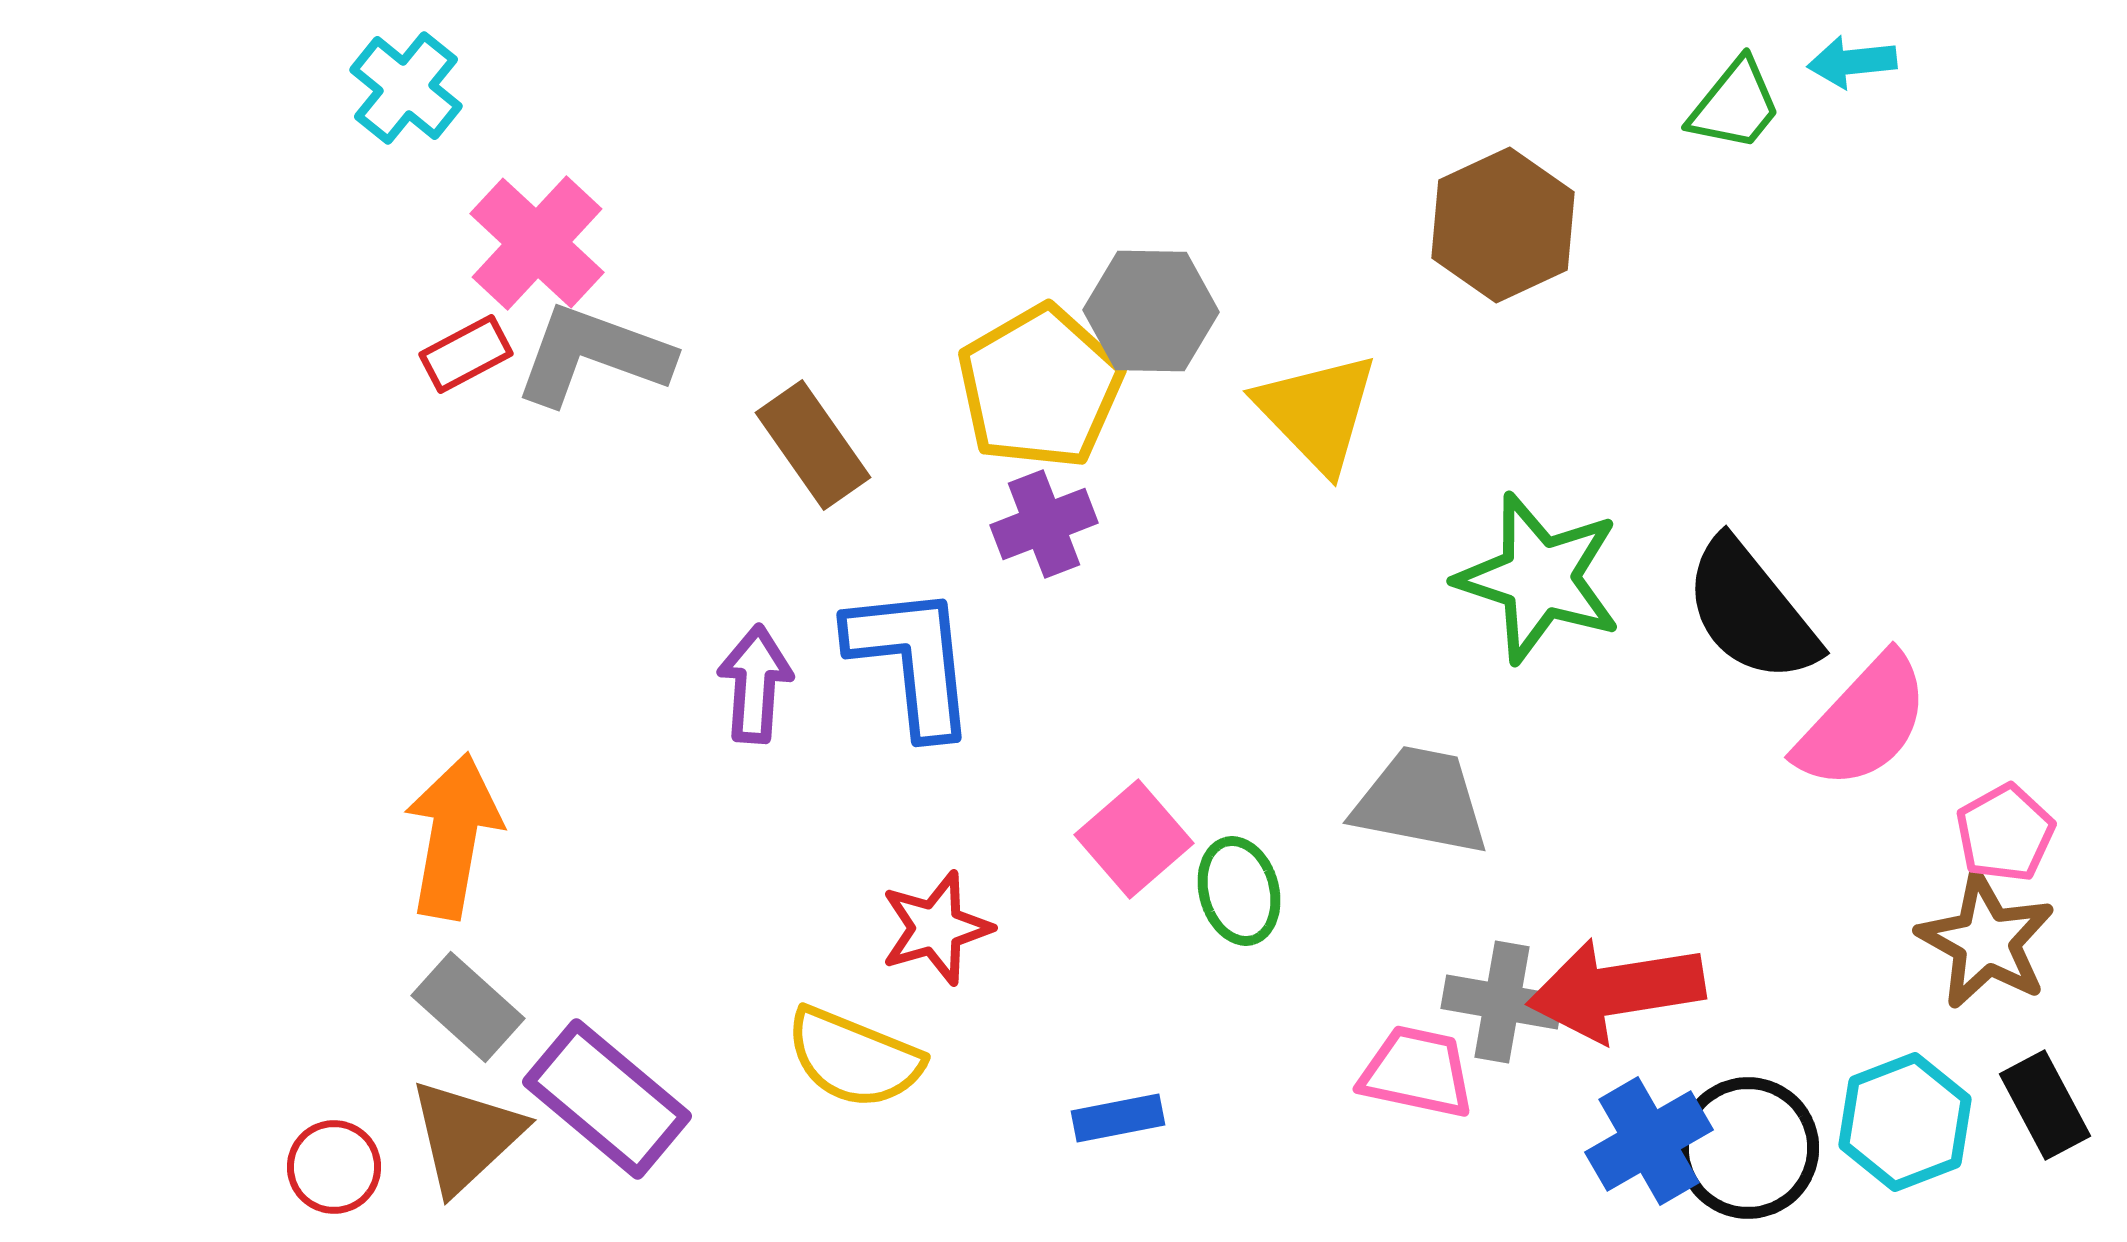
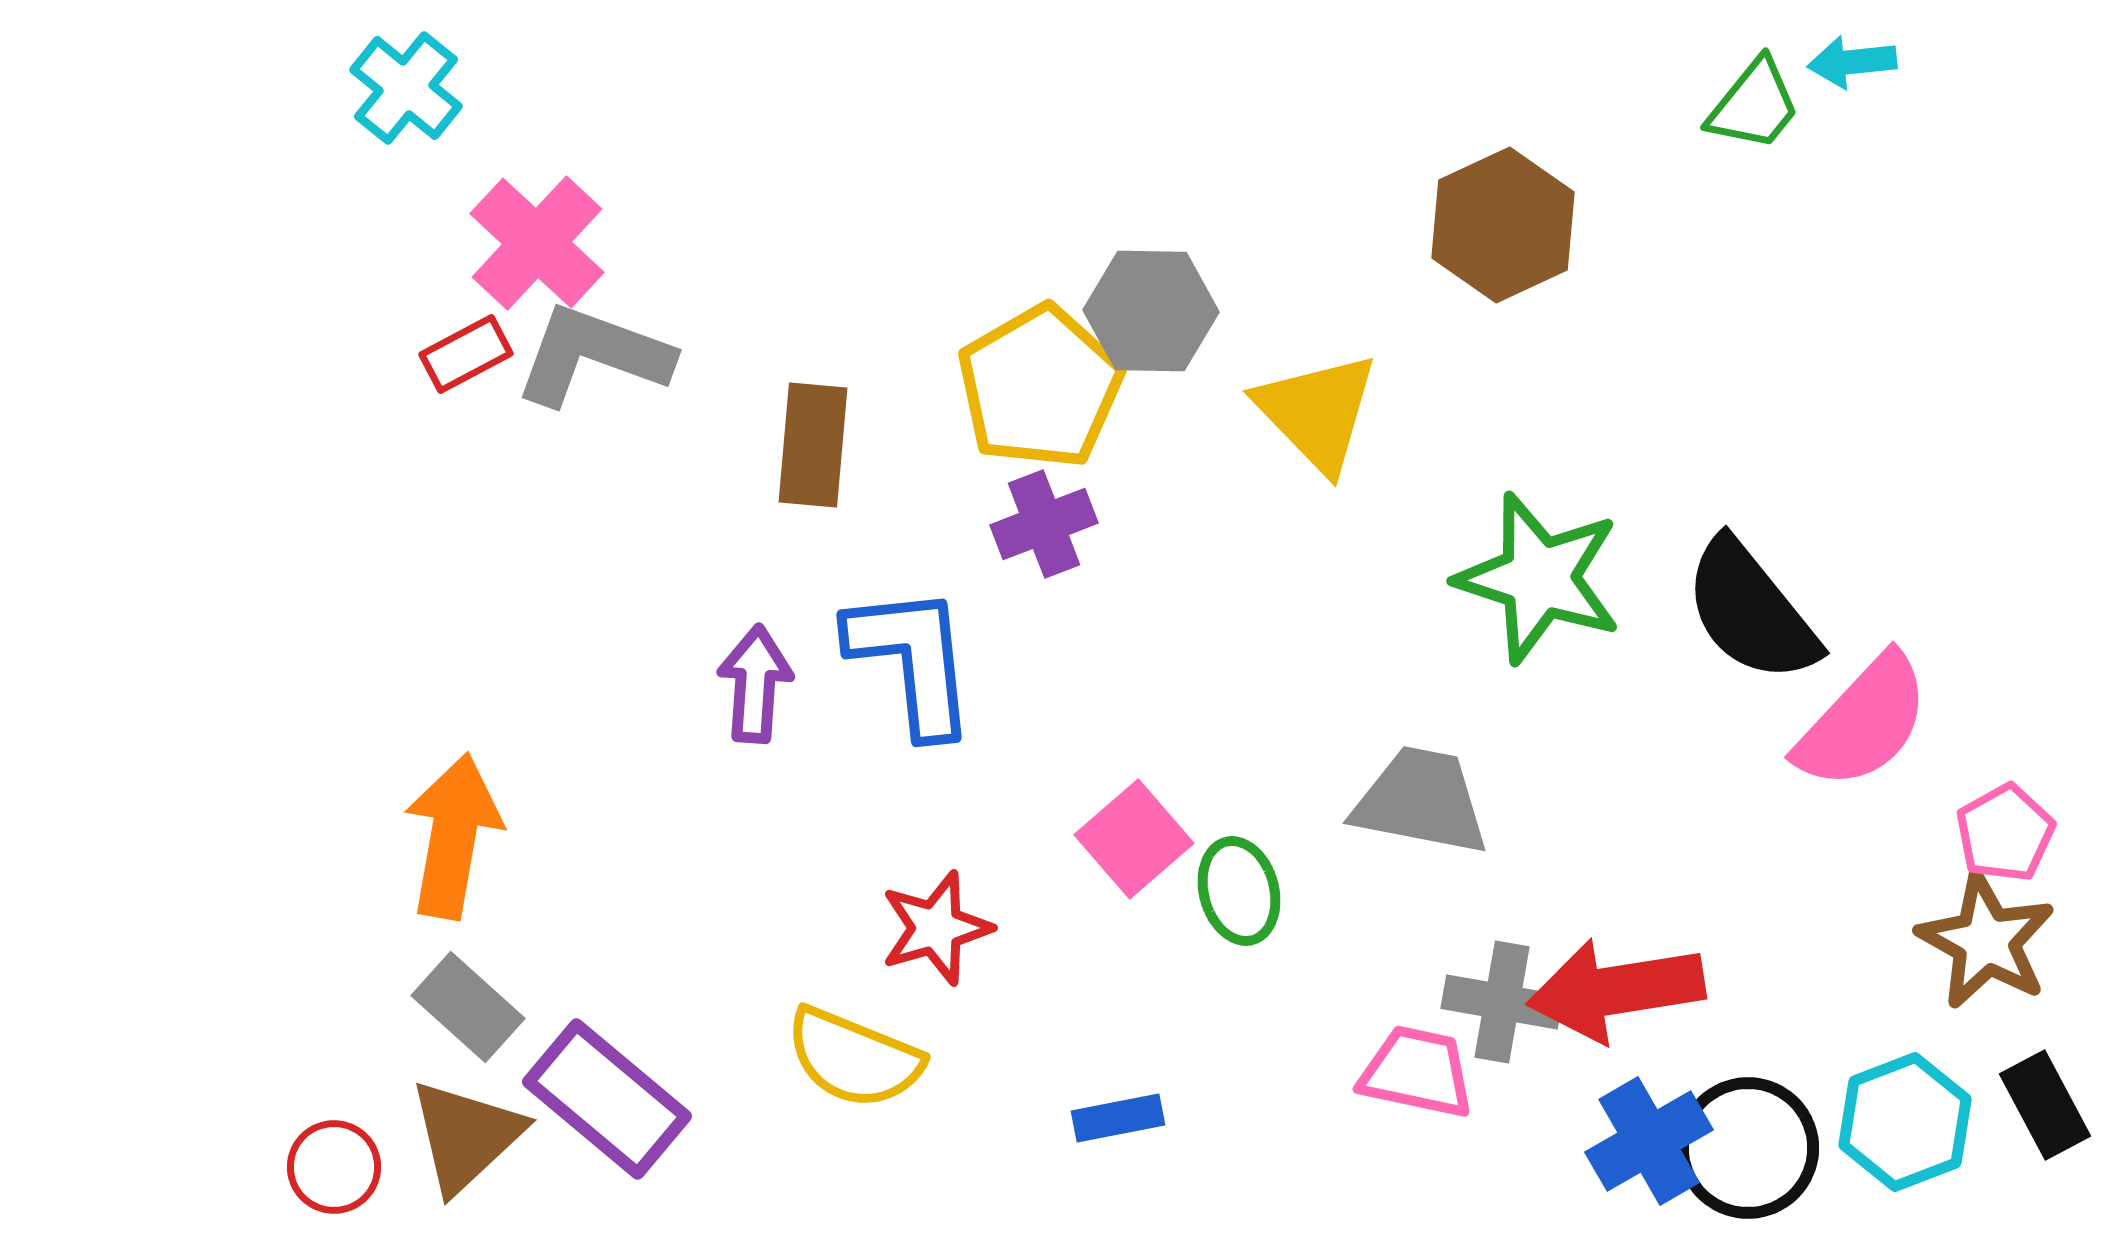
green trapezoid: moved 19 px right
brown rectangle: rotated 40 degrees clockwise
